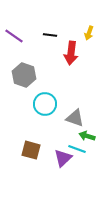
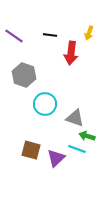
purple triangle: moved 7 px left
